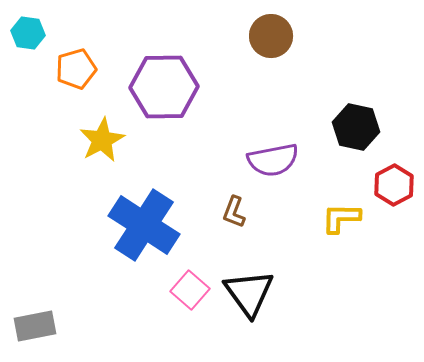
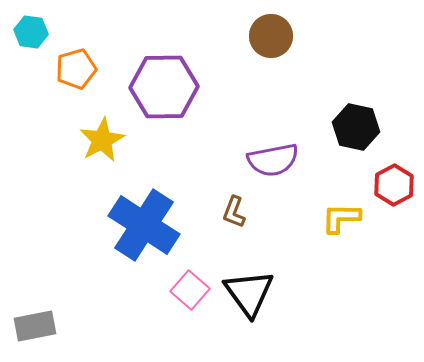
cyan hexagon: moved 3 px right, 1 px up
